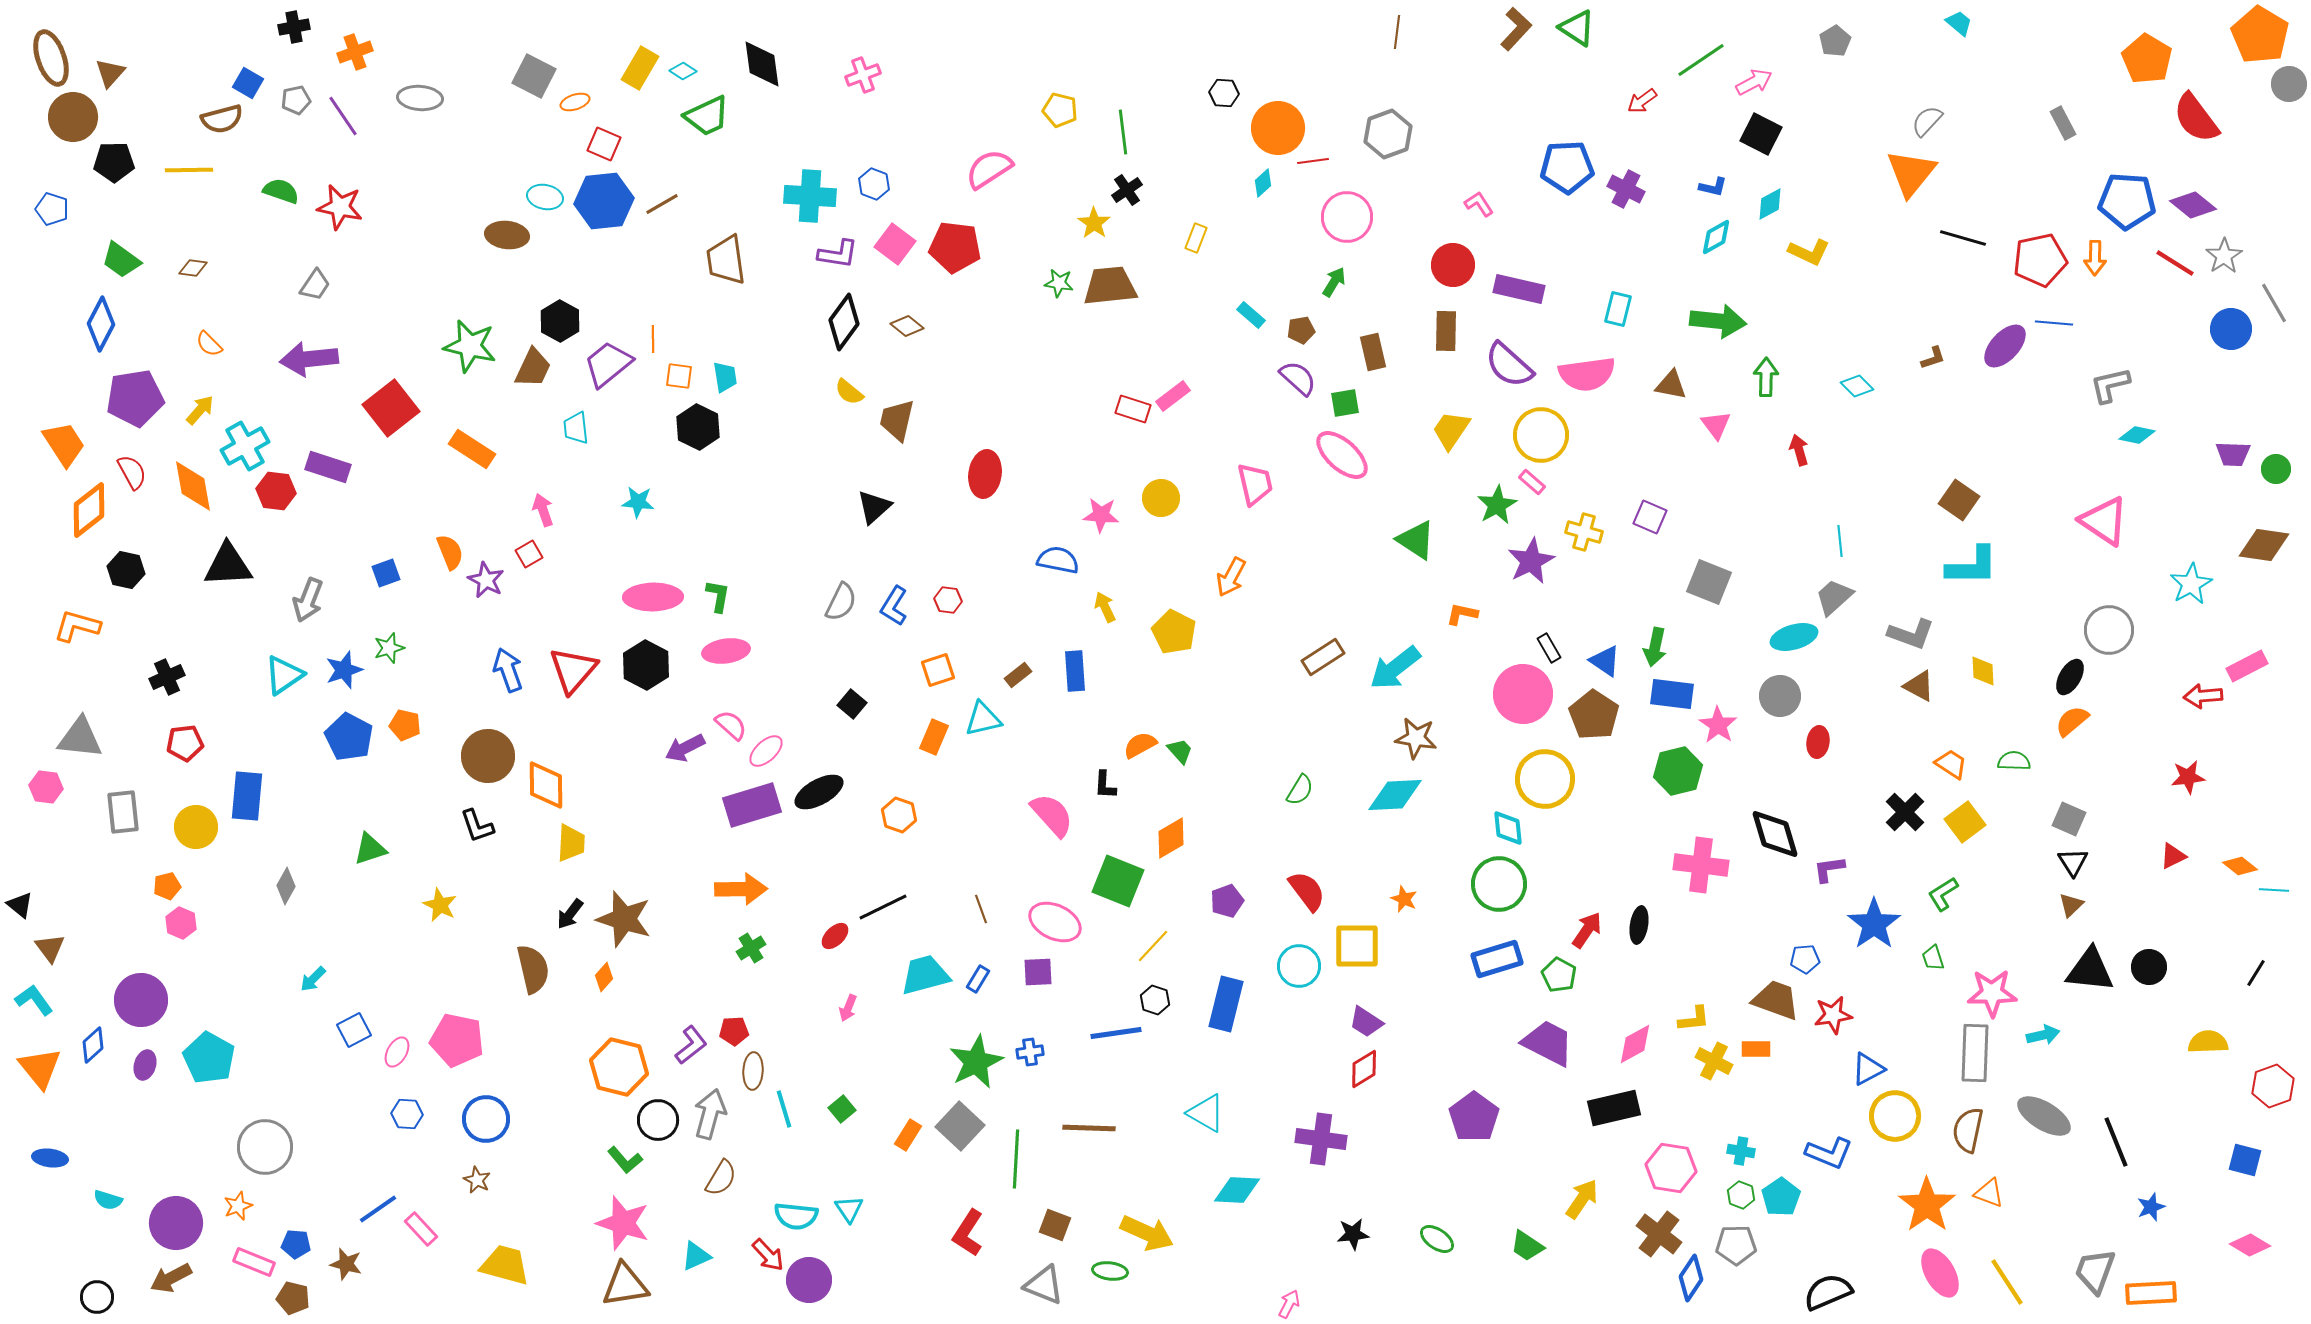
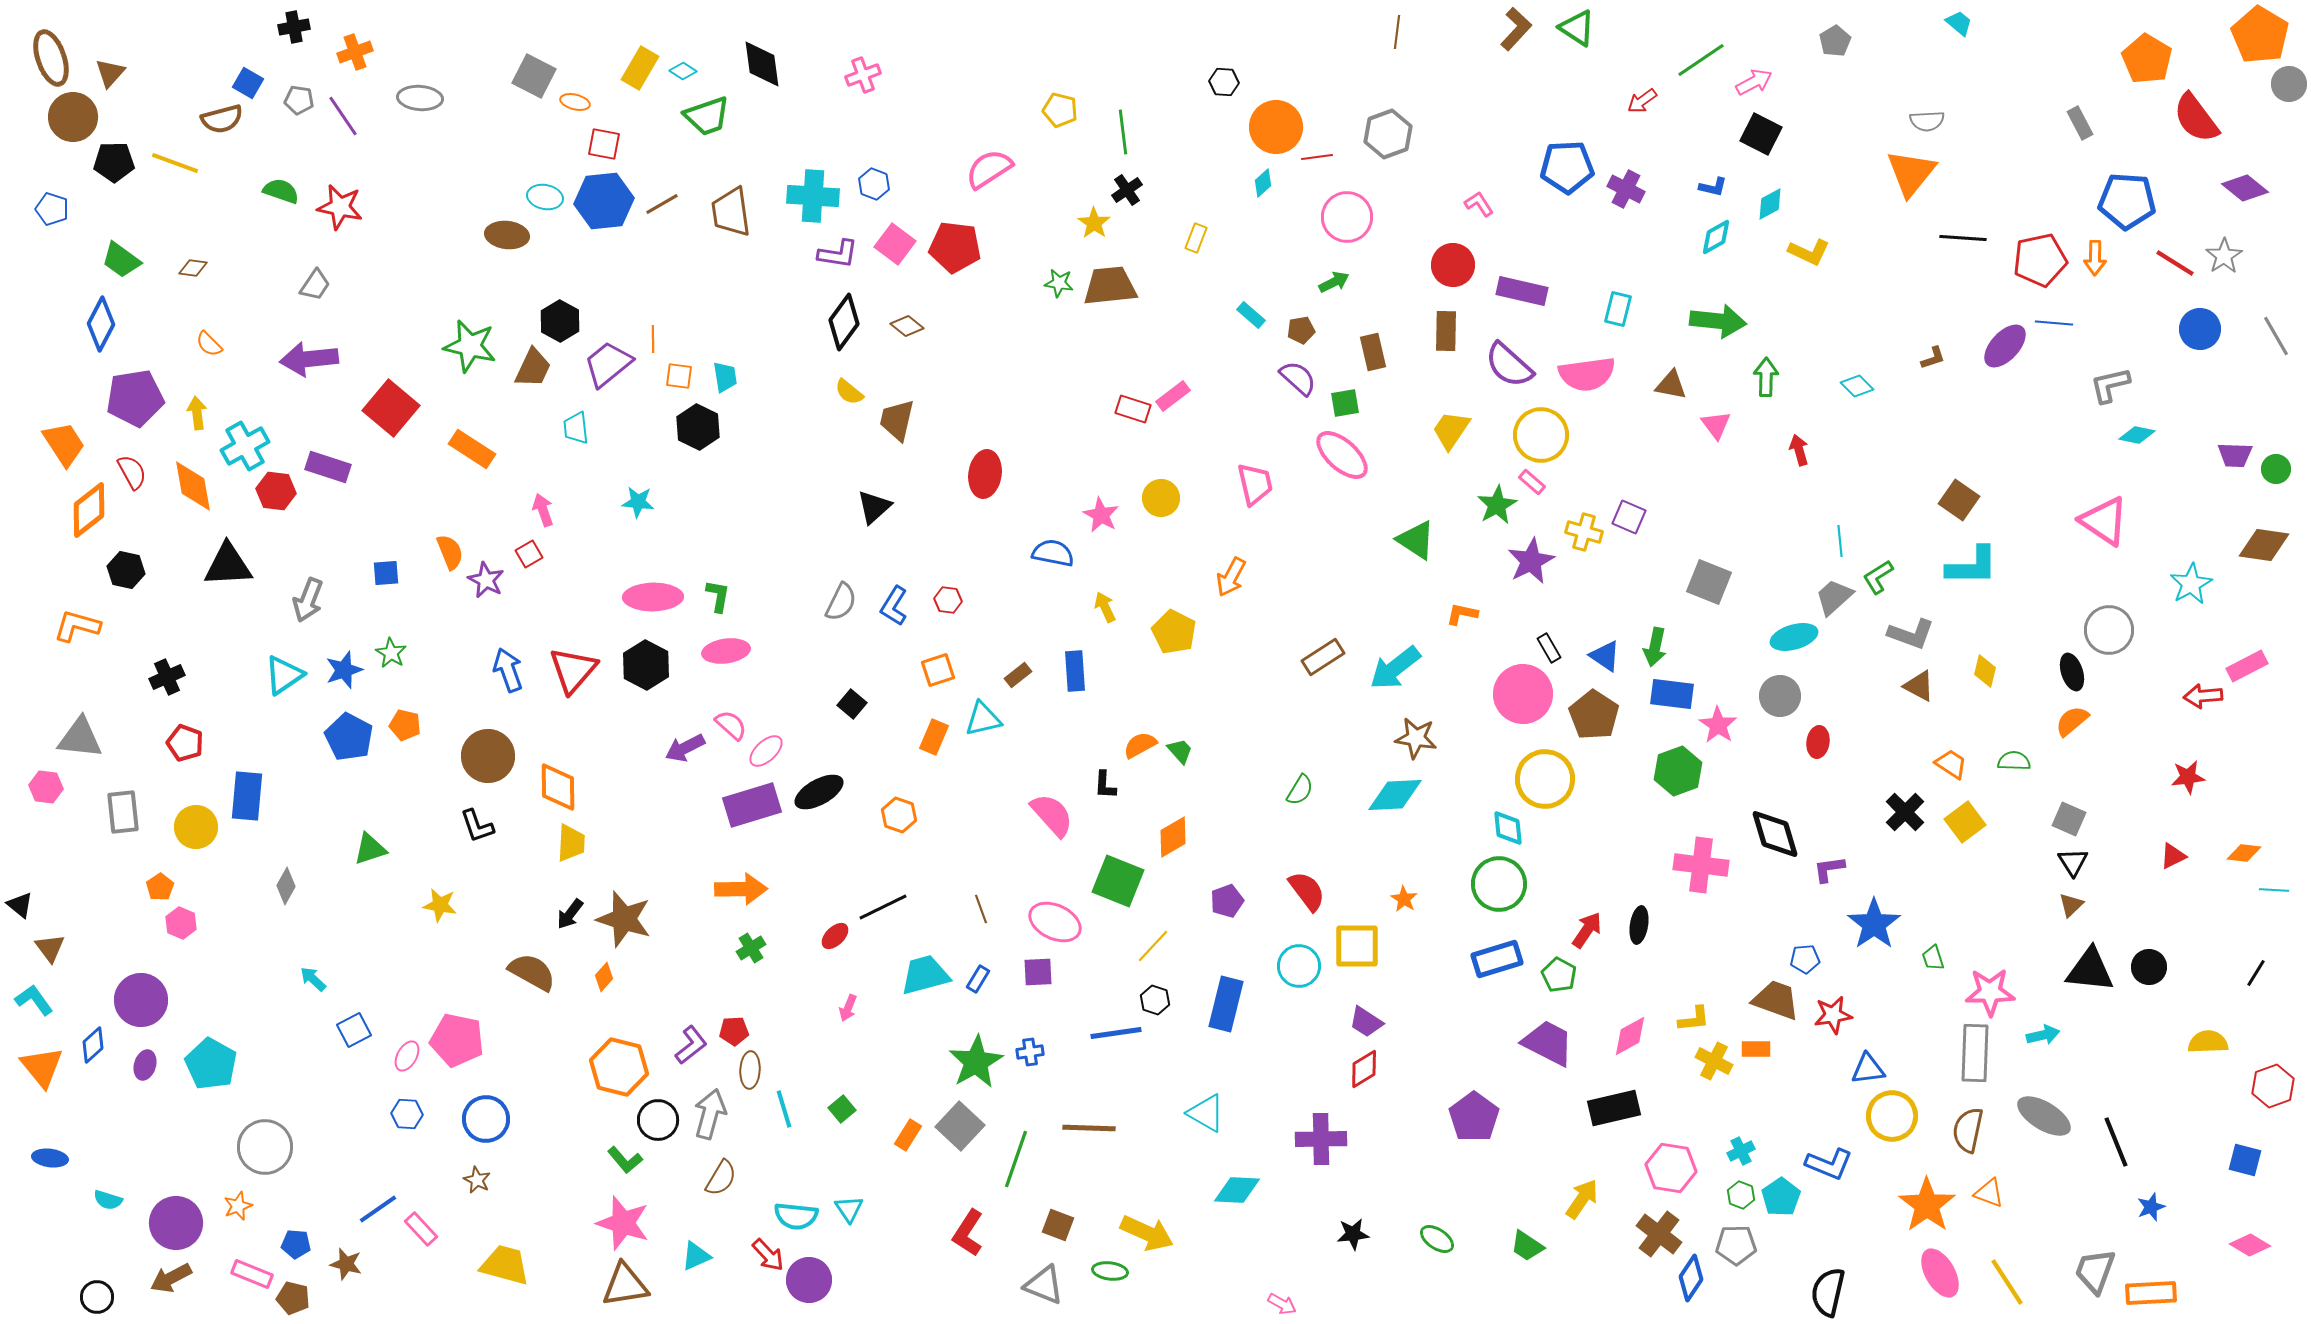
black hexagon at (1224, 93): moved 11 px up
gray pentagon at (296, 100): moved 3 px right; rotated 20 degrees clockwise
orange ellipse at (575, 102): rotated 32 degrees clockwise
green trapezoid at (707, 116): rotated 6 degrees clockwise
gray semicircle at (1927, 121): rotated 136 degrees counterclockwise
gray rectangle at (2063, 123): moved 17 px right
orange circle at (1278, 128): moved 2 px left, 1 px up
red square at (604, 144): rotated 12 degrees counterclockwise
red line at (1313, 161): moved 4 px right, 4 px up
yellow line at (189, 170): moved 14 px left, 7 px up; rotated 21 degrees clockwise
cyan cross at (810, 196): moved 3 px right
purple diamond at (2193, 205): moved 52 px right, 17 px up
black line at (1963, 238): rotated 12 degrees counterclockwise
brown trapezoid at (726, 260): moved 5 px right, 48 px up
green arrow at (1334, 282): rotated 32 degrees clockwise
purple rectangle at (1519, 289): moved 3 px right, 2 px down
gray line at (2274, 303): moved 2 px right, 33 px down
blue circle at (2231, 329): moved 31 px left
red square at (391, 408): rotated 12 degrees counterclockwise
yellow arrow at (200, 410): moved 3 px left, 3 px down; rotated 48 degrees counterclockwise
purple trapezoid at (2233, 454): moved 2 px right, 1 px down
pink star at (1101, 515): rotated 24 degrees clockwise
purple square at (1650, 517): moved 21 px left
blue semicircle at (1058, 560): moved 5 px left, 7 px up
blue square at (386, 573): rotated 16 degrees clockwise
green star at (389, 648): moved 2 px right, 5 px down; rotated 24 degrees counterclockwise
blue triangle at (1605, 661): moved 5 px up
yellow diamond at (1983, 671): moved 2 px right; rotated 16 degrees clockwise
black ellipse at (2070, 677): moved 2 px right, 5 px up; rotated 48 degrees counterclockwise
red pentagon at (185, 743): rotated 27 degrees clockwise
green hexagon at (1678, 771): rotated 6 degrees counterclockwise
orange diamond at (546, 785): moved 12 px right, 2 px down
orange diamond at (1171, 838): moved 2 px right, 1 px up
orange diamond at (2240, 866): moved 4 px right, 13 px up; rotated 32 degrees counterclockwise
orange pentagon at (167, 886): moved 7 px left, 1 px down; rotated 20 degrees counterclockwise
green L-shape at (1943, 894): moved 65 px left, 317 px up
orange star at (1404, 899): rotated 8 degrees clockwise
yellow star at (440, 905): rotated 16 degrees counterclockwise
brown semicircle at (533, 969): moved 1 px left, 3 px down; rotated 48 degrees counterclockwise
cyan arrow at (313, 979): rotated 88 degrees clockwise
pink star at (1992, 993): moved 2 px left, 1 px up
pink diamond at (1635, 1044): moved 5 px left, 8 px up
pink ellipse at (397, 1052): moved 10 px right, 4 px down
cyan pentagon at (209, 1058): moved 2 px right, 6 px down
green star at (976, 1062): rotated 4 degrees counterclockwise
orange triangle at (40, 1068): moved 2 px right, 1 px up
blue triangle at (1868, 1069): rotated 21 degrees clockwise
brown ellipse at (753, 1071): moved 3 px left, 1 px up
yellow circle at (1895, 1116): moved 3 px left
purple cross at (1321, 1139): rotated 9 degrees counterclockwise
cyan cross at (1741, 1151): rotated 36 degrees counterclockwise
blue L-shape at (1829, 1153): moved 11 px down
green line at (1016, 1159): rotated 16 degrees clockwise
brown square at (1055, 1225): moved 3 px right
pink rectangle at (254, 1262): moved 2 px left, 12 px down
black semicircle at (1828, 1292): rotated 54 degrees counterclockwise
pink arrow at (1289, 1304): moved 7 px left; rotated 92 degrees clockwise
